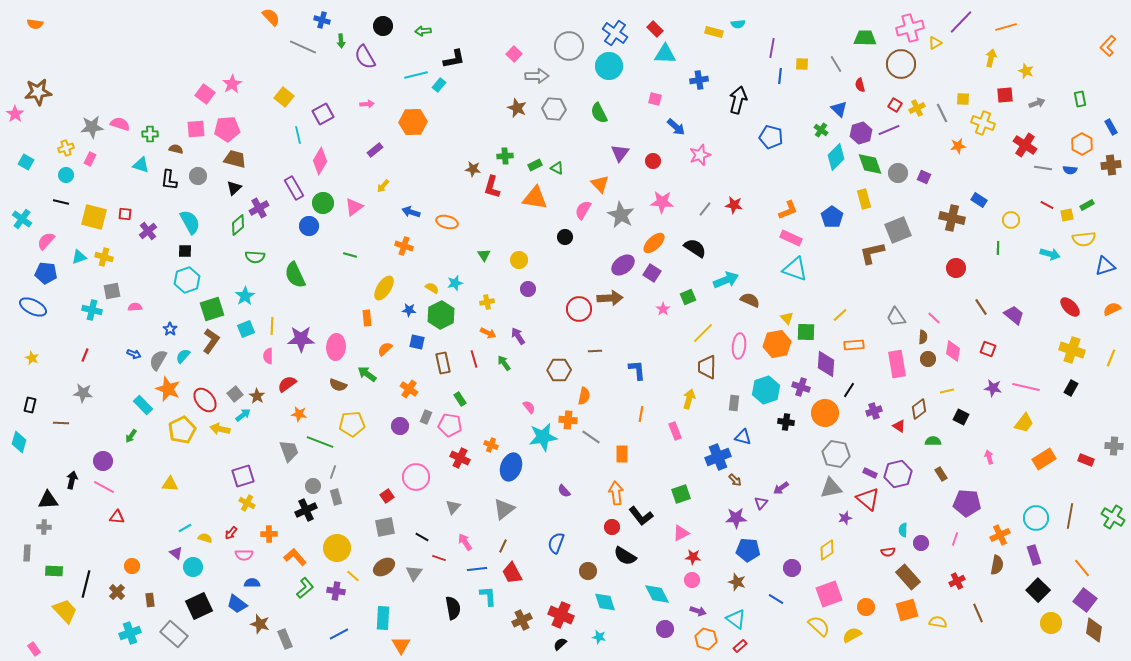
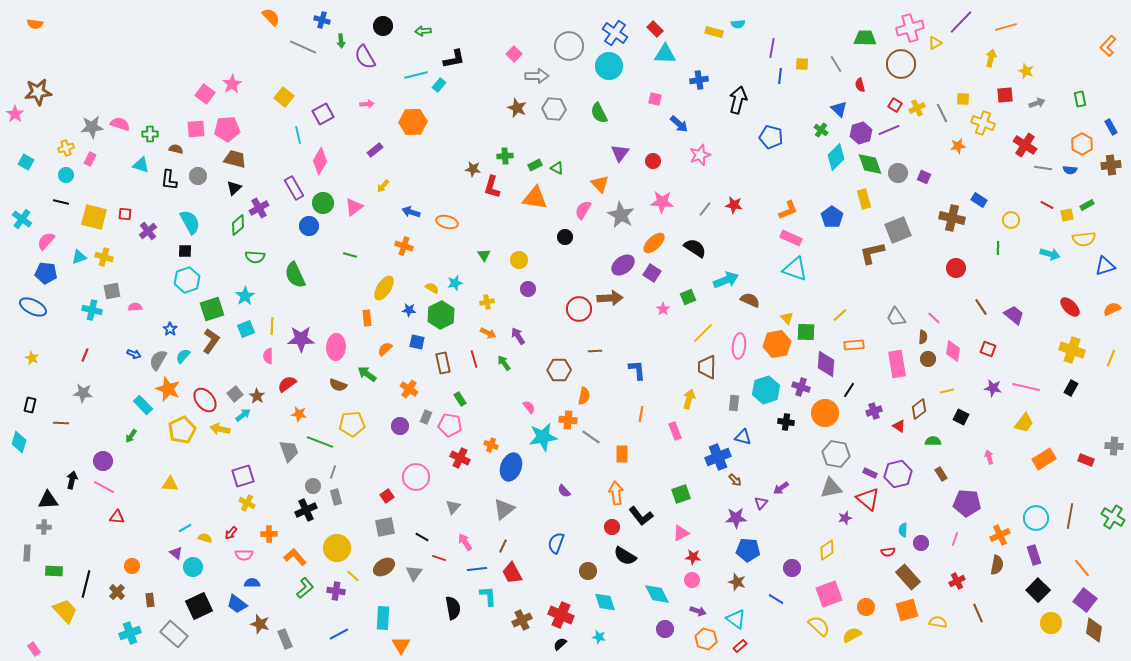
blue arrow at (676, 127): moved 3 px right, 3 px up
